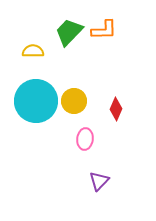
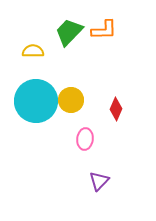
yellow circle: moved 3 px left, 1 px up
